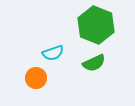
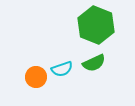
cyan semicircle: moved 9 px right, 16 px down
orange circle: moved 1 px up
